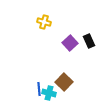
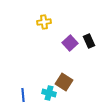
yellow cross: rotated 24 degrees counterclockwise
brown square: rotated 12 degrees counterclockwise
blue line: moved 16 px left, 6 px down
